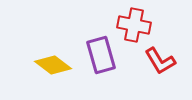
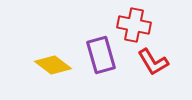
red L-shape: moved 7 px left, 1 px down
